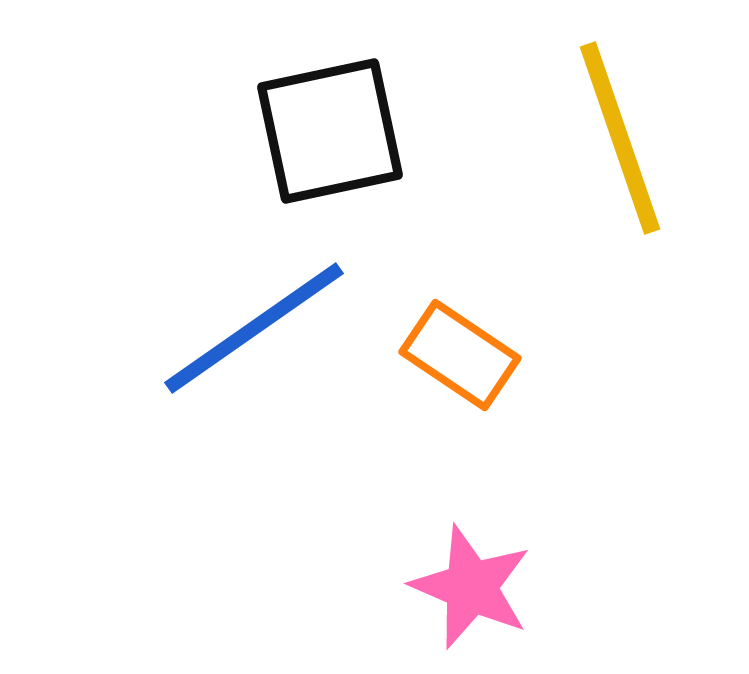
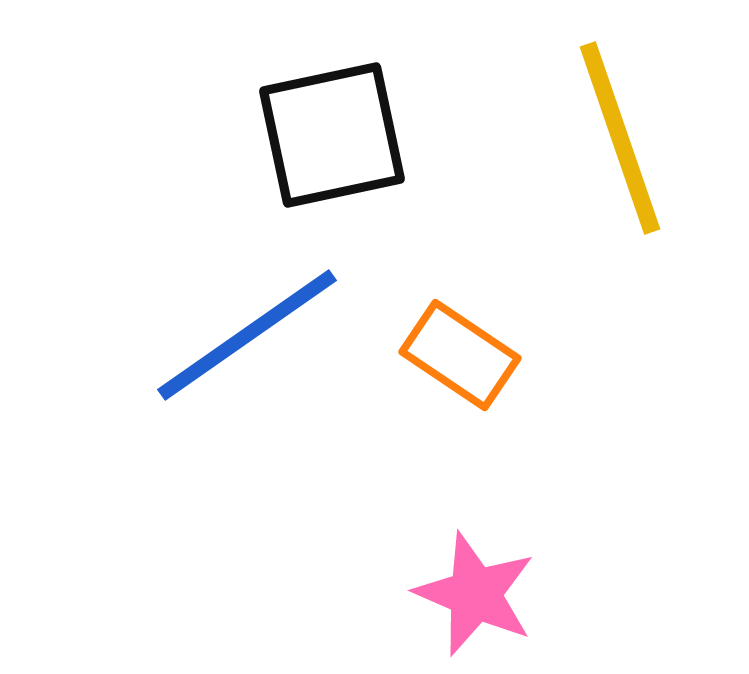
black square: moved 2 px right, 4 px down
blue line: moved 7 px left, 7 px down
pink star: moved 4 px right, 7 px down
